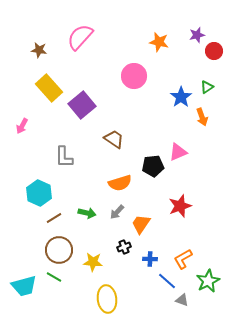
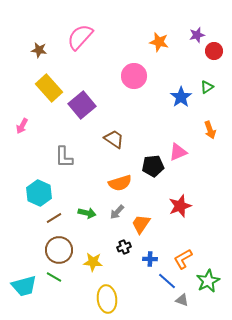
orange arrow: moved 8 px right, 13 px down
